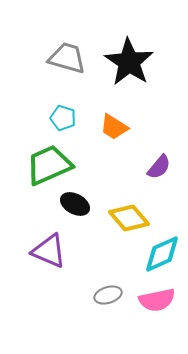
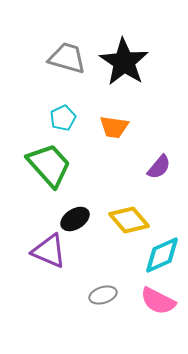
black star: moved 5 px left
cyan pentagon: rotated 30 degrees clockwise
orange trapezoid: rotated 24 degrees counterclockwise
green trapezoid: rotated 72 degrees clockwise
black ellipse: moved 15 px down; rotated 60 degrees counterclockwise
yellow diamond: moved 2 px down
cyan diamond: moved 1 px down
gray ellipse: moved 5 px left
pink semicircle: moved 1 px right, 1 px down; rotated 39 degrees clockwise
